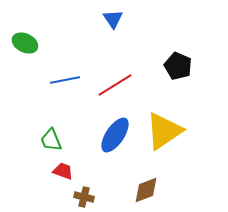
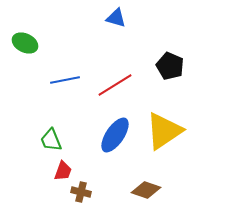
blue triangle: moved 3 px right, 1 px up; rotated 40 degrees counterclockwise
black pentagon: moved 8 px left
red trapezoid: rotated 90 degrees clockwise
brown diamond: rotated 40 degrees clockwise
brown cross: moved 3 px left, 5 px up
